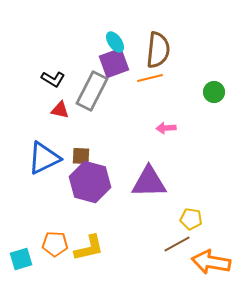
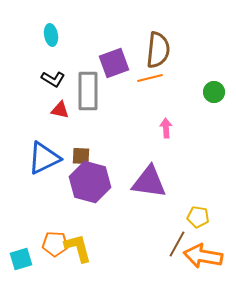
cyan ellipse: moved 64 px left, 7 px up; rotated 25 degrees clockwise
gray rectangle: moved 4 px left; rotated 27 degrees counterclockwise
pink arrow: rotated 90 degrees clockwise
purple triangle: rotated 9 degrees clockwise
yellow pentagon: moved 7 px right, 2 px up
brown line: rotated 32 degrees counterclockwise
yellow L-shape: moved 11 px left; rotated 92 degrees counterclockwise
orange arrow: moved 8 px left, 6 px up
